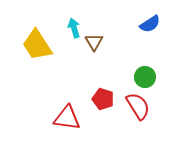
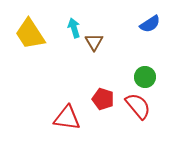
yellow trapezoid: moved 7 px left, 11 px up
red semicircle: rotated 8 degrees counterclockwise
